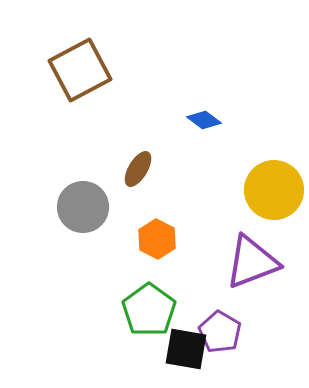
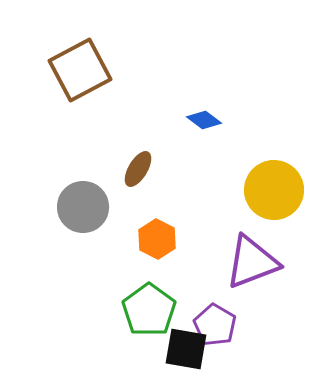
purple pentagon: moved 5 px left, 7 px up
